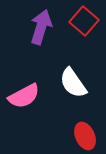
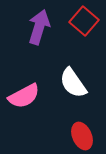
purple arrow: moved 2 px left
red ellipse: moved 3 px left
